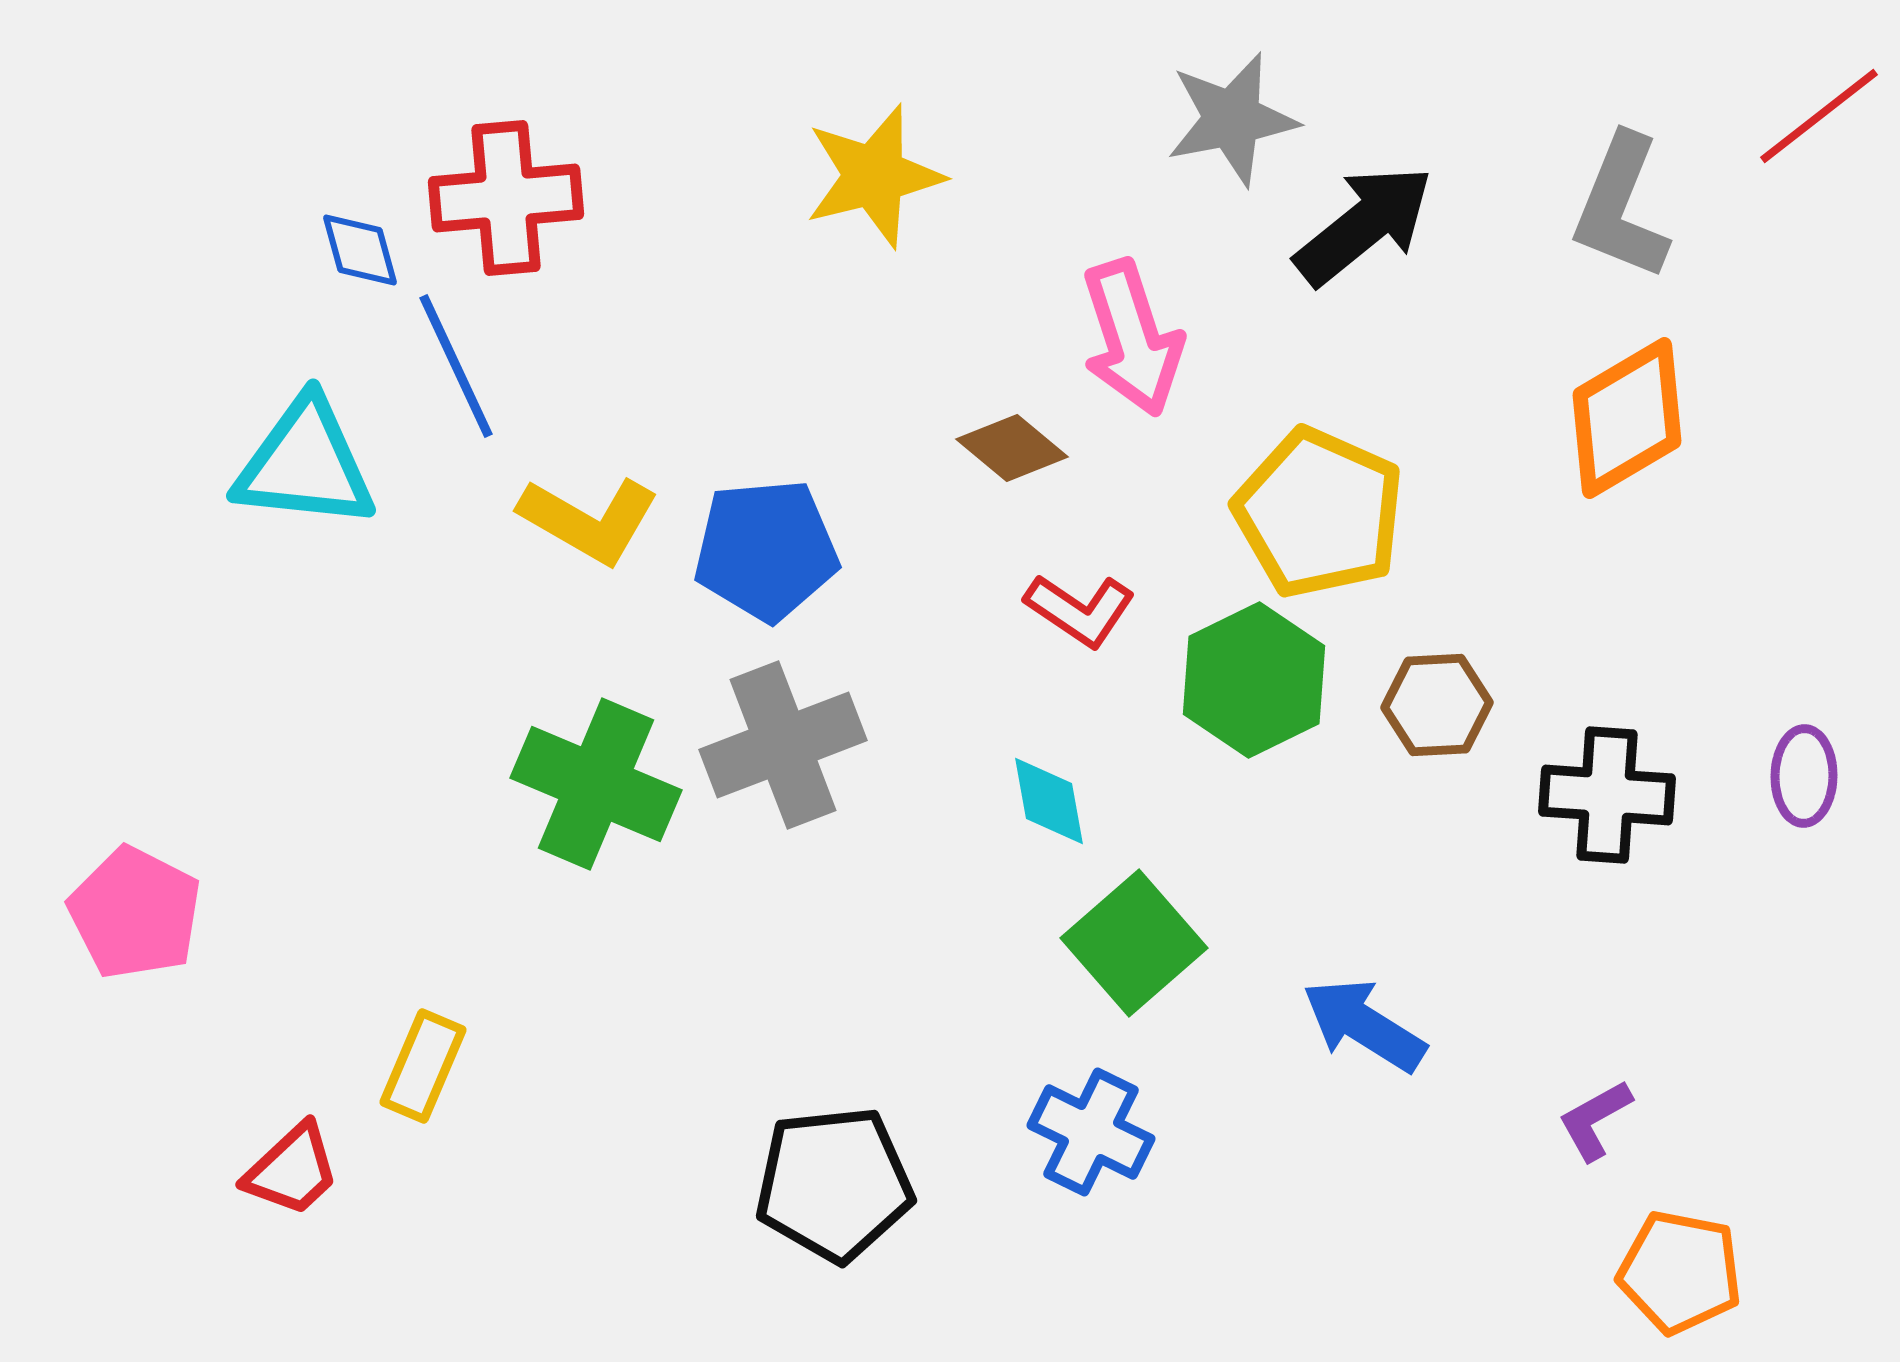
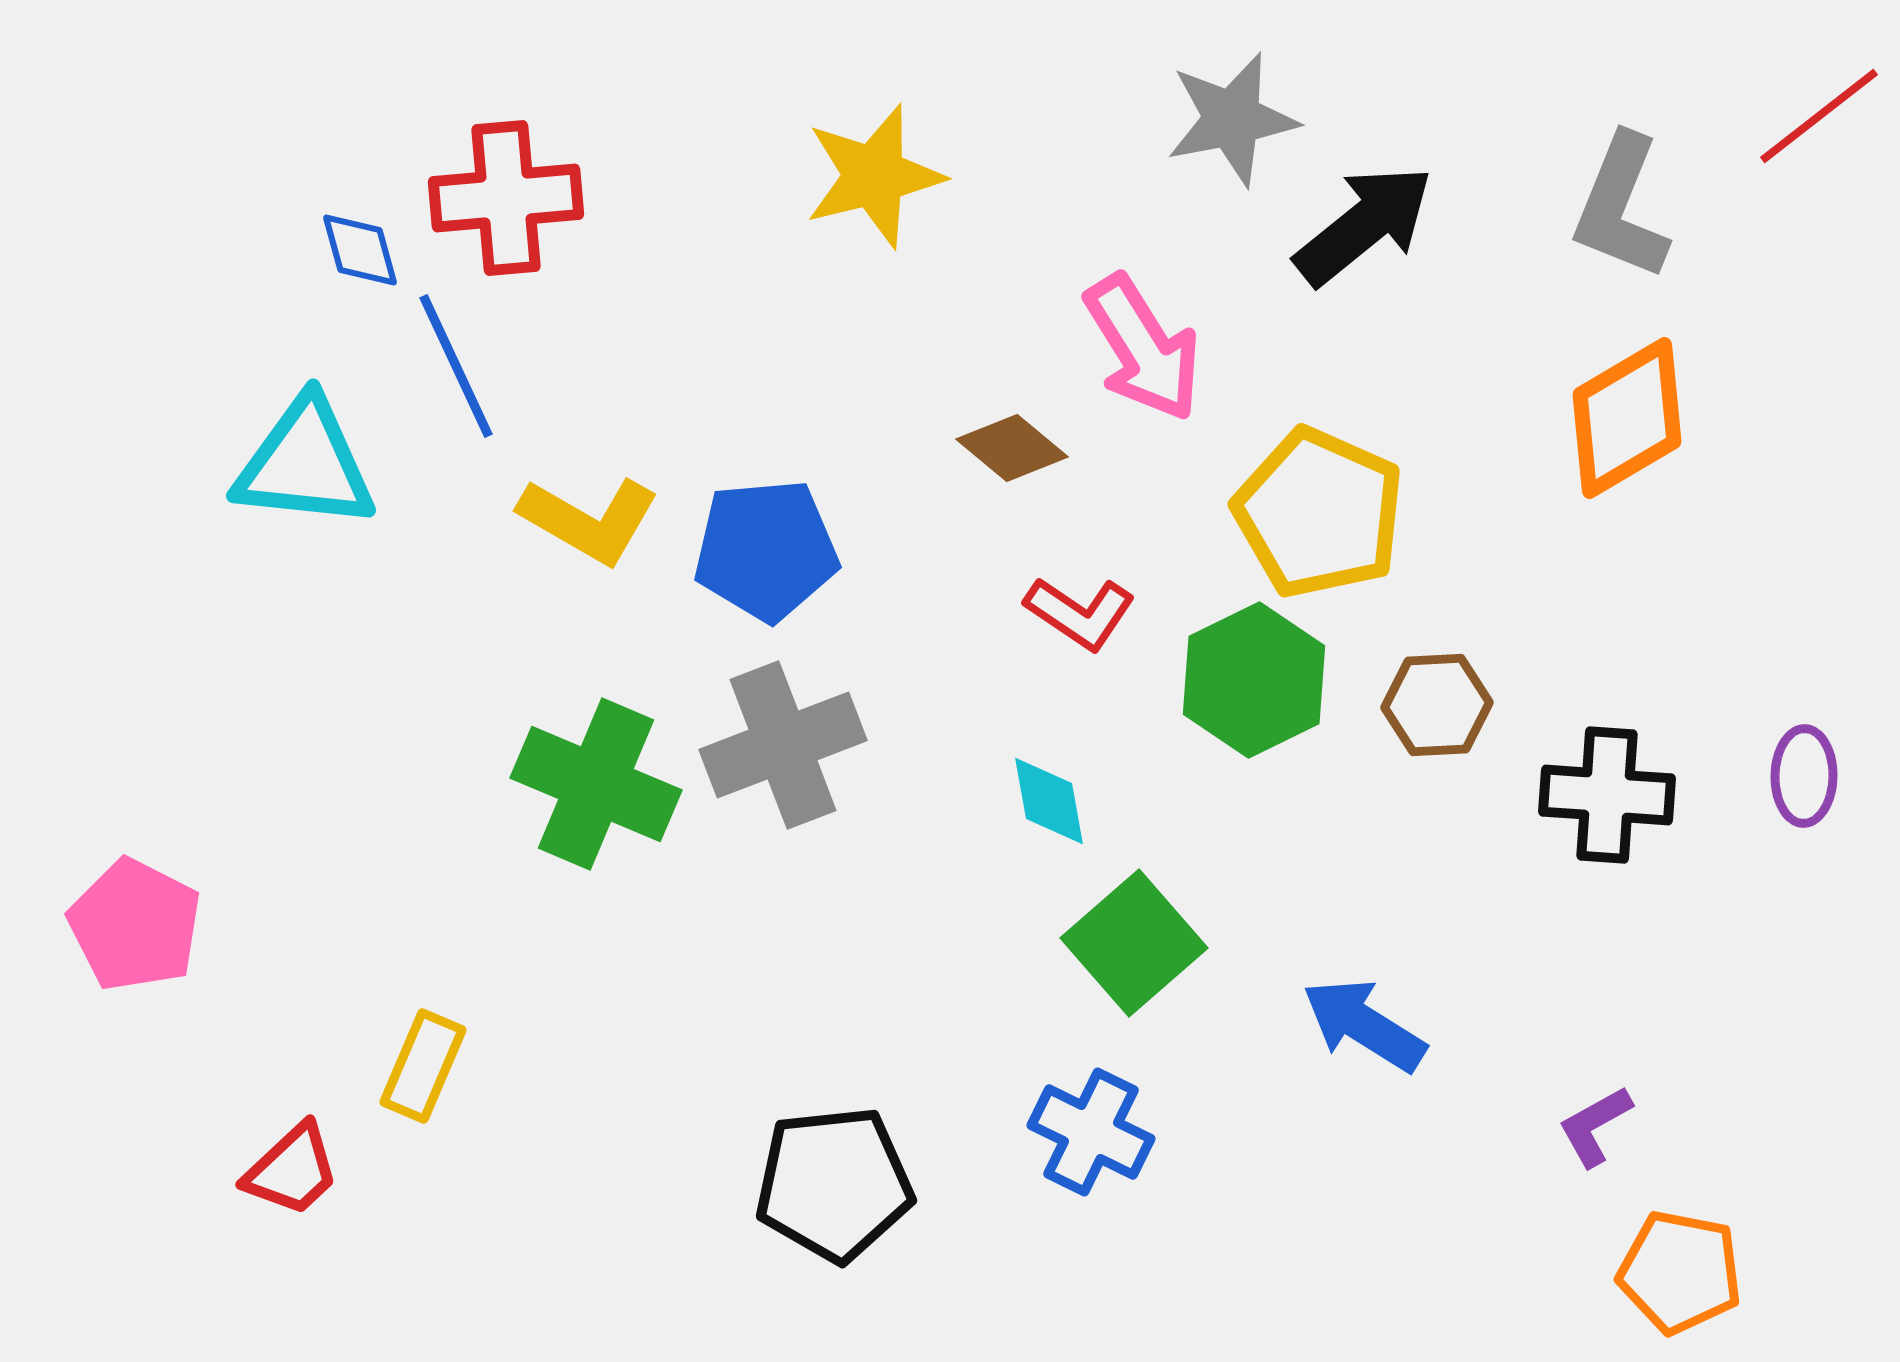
pink arrow: moved 11 px right, 10 px down; rotated 14 degrees counterclockwise
red L-shape: moved 3 px down
pink pentagon: moved 12 px down
purple L-shape: moved 6 px down
